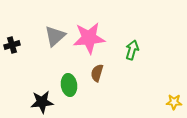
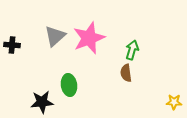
pink star: rotated 16 degrees counterclockwise
black cross: rotated 21 degrees clockwise
brown semicircle: moved 29 px right; rotated 24 degrees counterclockwise
